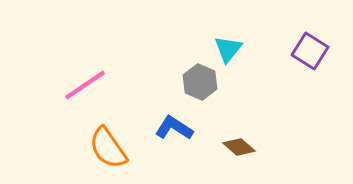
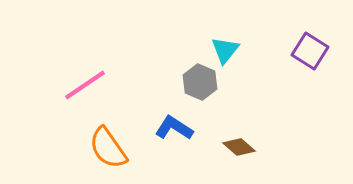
cyan triangle: moved 3 px left, 1 px down
